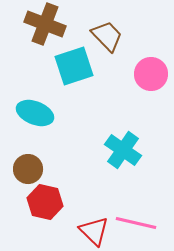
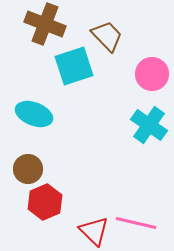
pink circle: moved 1 px right
cyan ellipse: moved 1 px left, 1 px down
cyan cross: moved 26 px right, 25 px up
red hexagon: rotated 24 degrees clockwise
